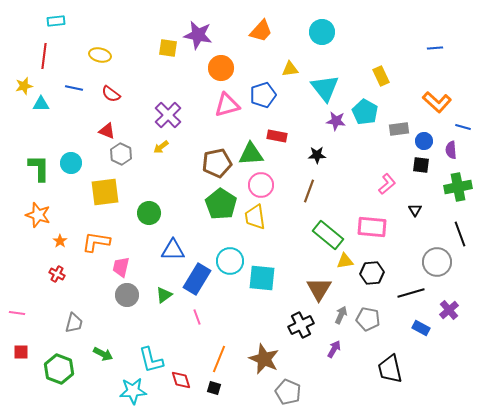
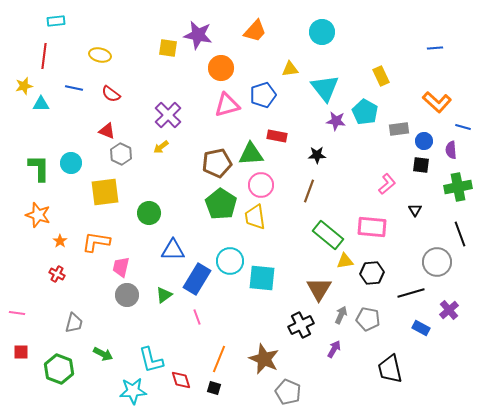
orange trapezoid at (261, 31): moved 6 px left
